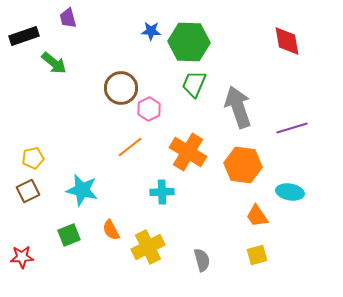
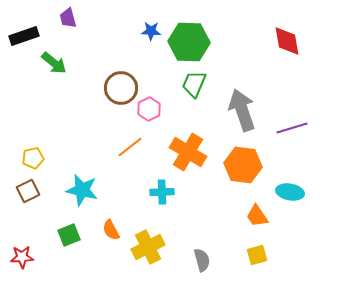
gray arrow: moved 4 px right, 3 px down
